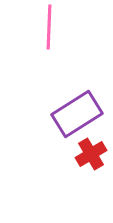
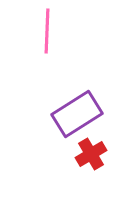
pink line: moved 2 px left, 4 px down
